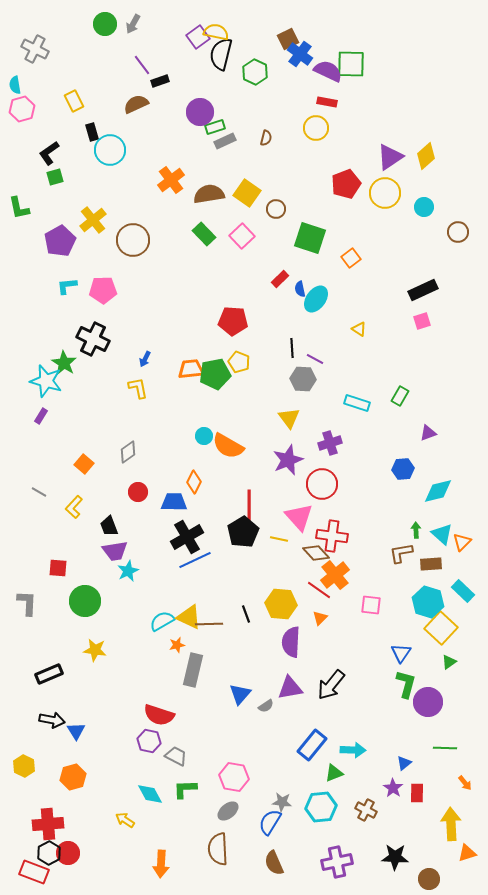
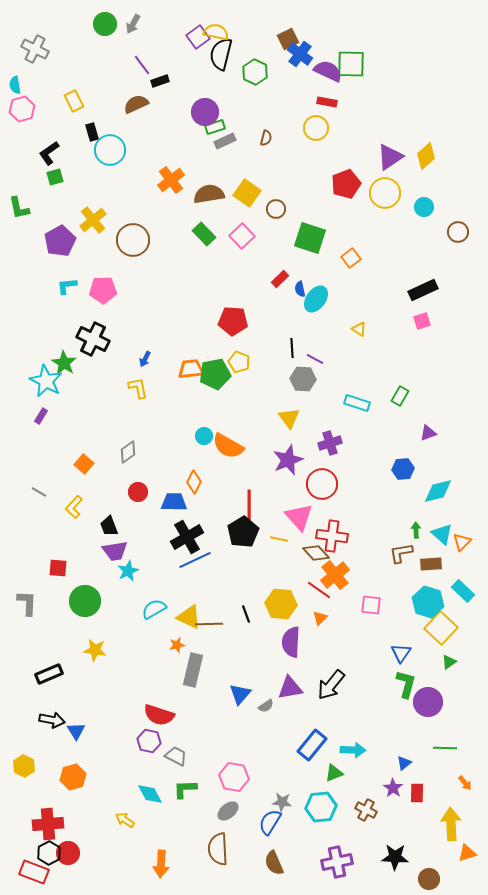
purple circle at (200, 112): moved 5 px right
cyan star at (46, 381): rotated 12 degrees clockwise
cyan semicircle at (162, 621): moved 8 px left, 12 px up
